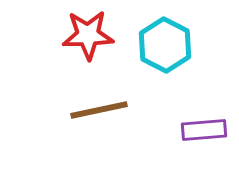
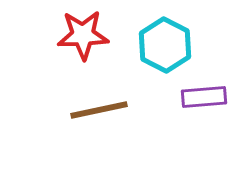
red star: moved 5 px left
purple rectangle: moved 33 px up
